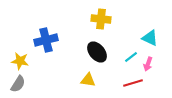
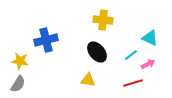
yellow cross: moved 2 px right, 1 px down
cyan line: moved 2 px up
pink arrow: rotated 136 degrees counterclockwise
